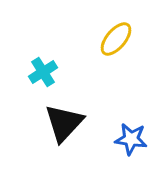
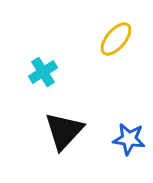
black triangle: moved 8 px down
blue star: moved 2 px left
